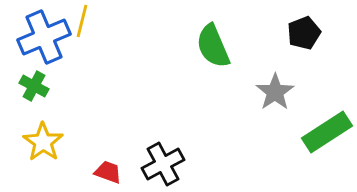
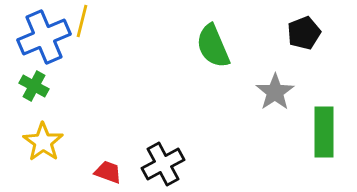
green rectangle: moved 3 px left; rotated 57 degrees counterclockwise
